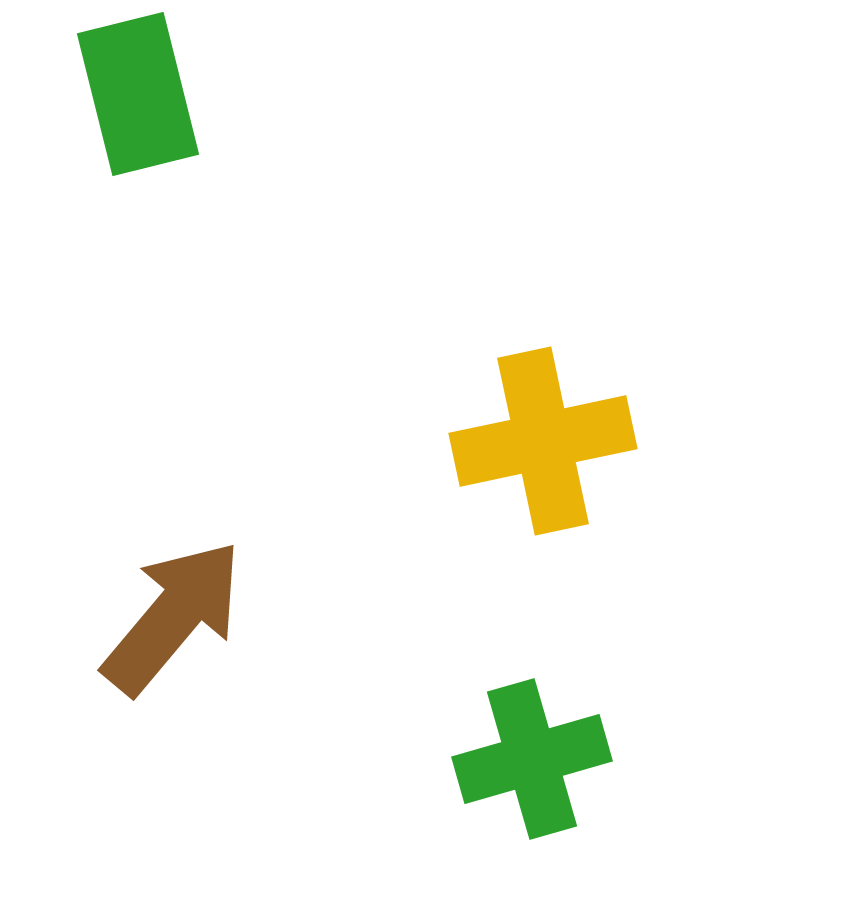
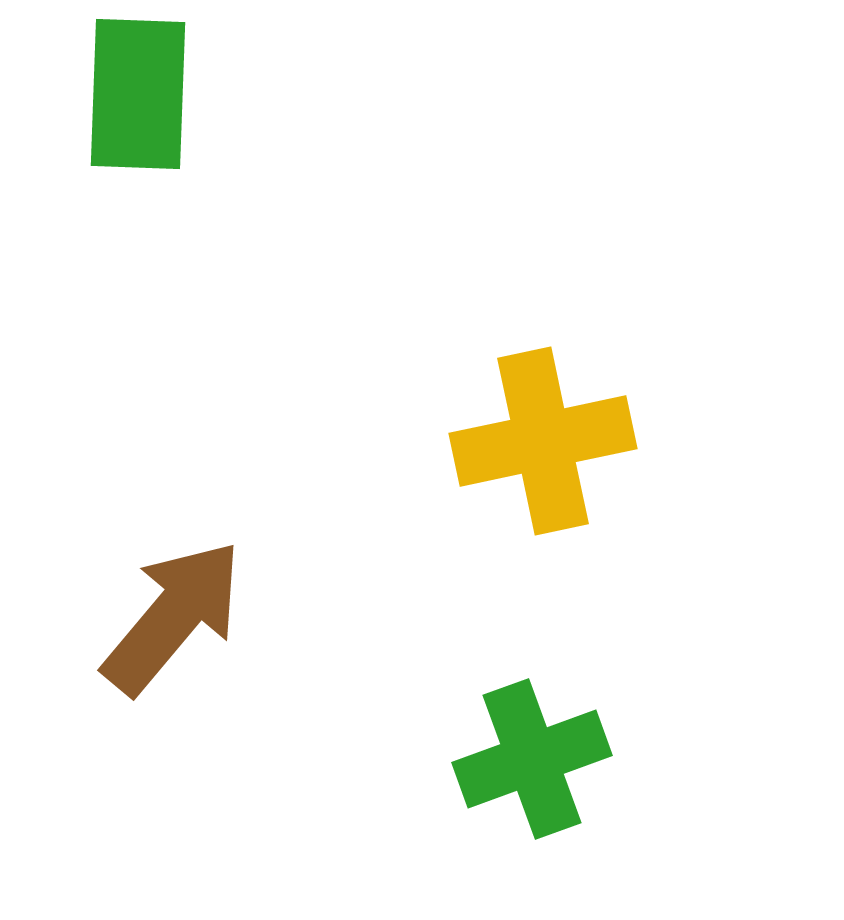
green rectangle: rotated 16 degrees clockwise
green cross: rotated 4 degrees counterclockwise
